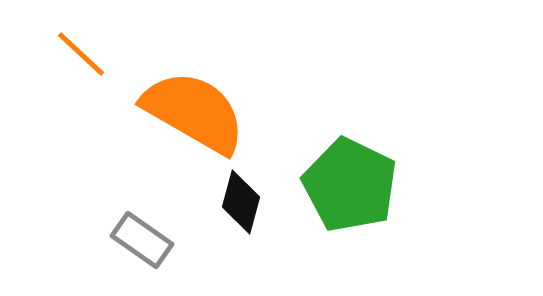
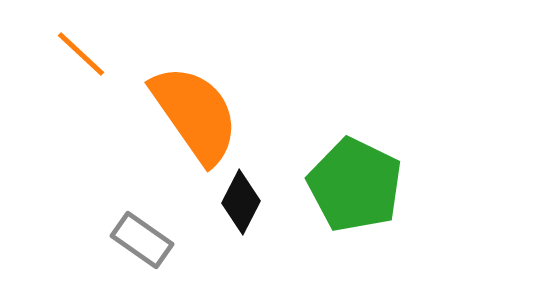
orange semicircle: moved 1 px right, 2 px down; rotated 25 degrees clockwise
green pentagon: moved 5 px right
black diamond: rotated 12 degrees clockwise
